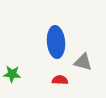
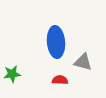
green star: rotated 12 degrees counterclockwise
